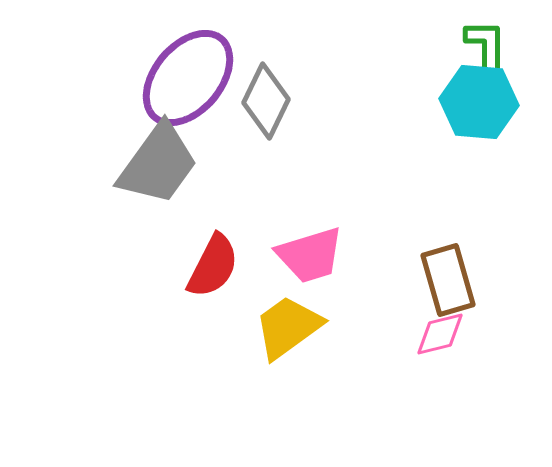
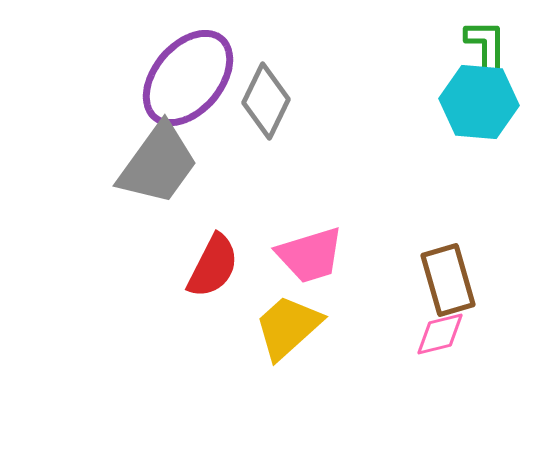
yellow trapezoid: rotated 6 degrees counterclockwise
